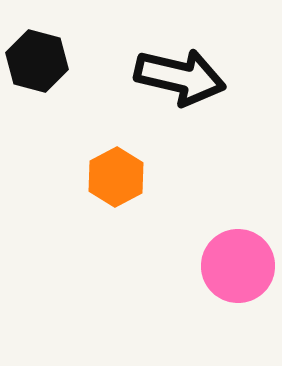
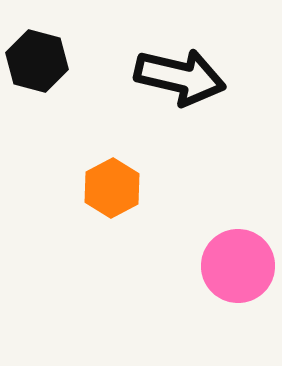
orange hexagon: moved 4 px left, 11 px down
